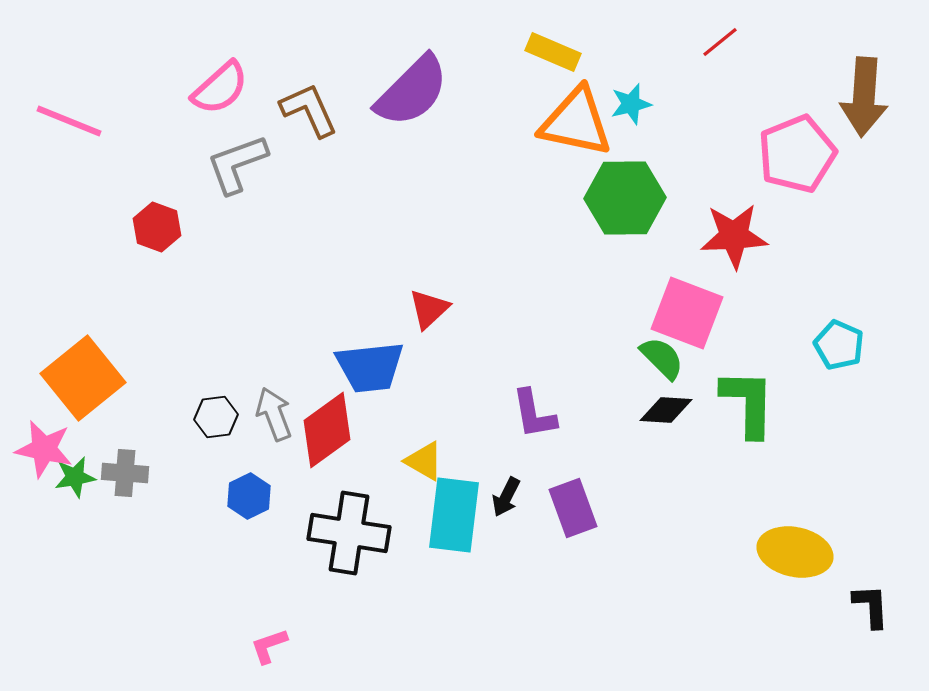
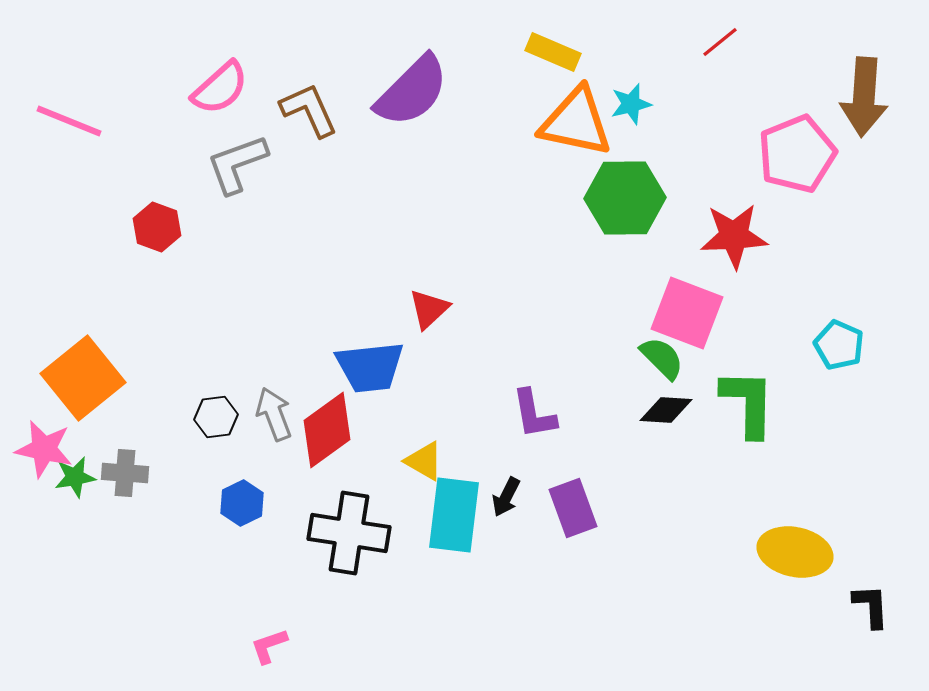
blue hexagon: moved 7 px left, 7 px down
